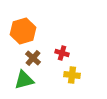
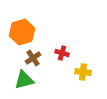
orange hexagon: moved 1 px left, 1 px down
brown cross: rotated 14 degrees clockwise
yellow cross: moved 11 px right, 3 px up
